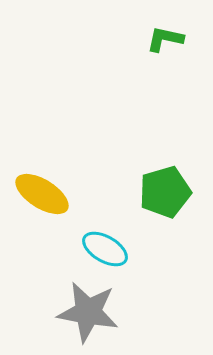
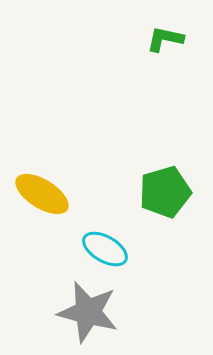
gray star: rotated 4 degrees clockwise
